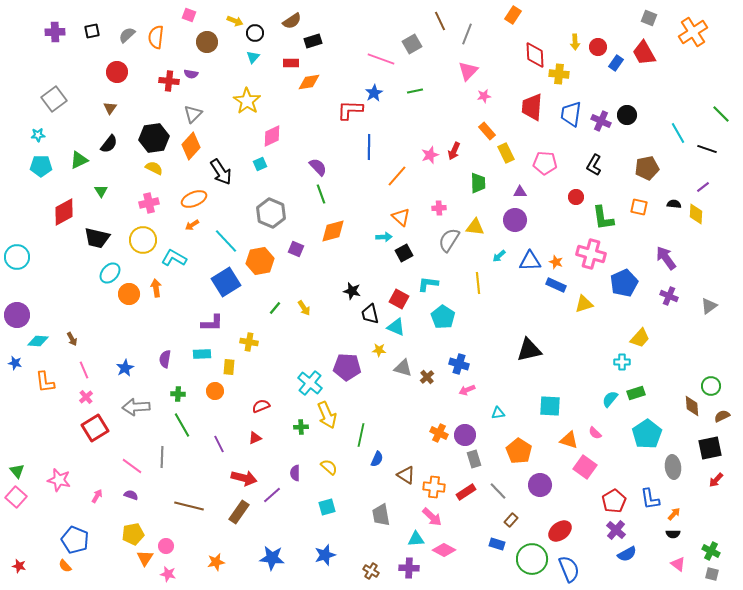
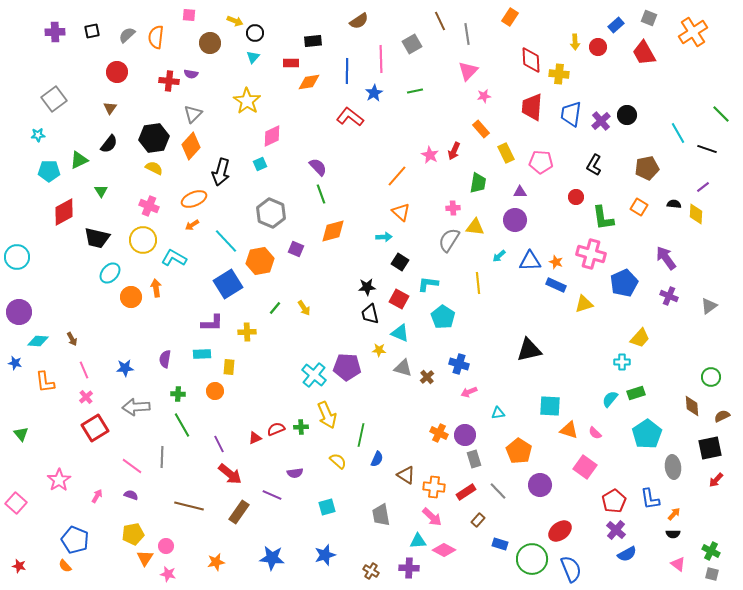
pink square at (189, 15): rotated 16 degrees counterclockwise
orange rectangle at (513, 15): moved 3 px left, 2 px down
brown semicircle at (292, 21): moved 67 px right
gray line at (467, 34): rotated 30 degrees counterclockwise
black rectangle at (313, 41): rotated 12 degrees clockwise
brown circle at (207, 42): moved 3 px right, 1 px down
red diamond at (535, 55): moved 4 px left, 5 px down
pink line at (381, 59): rotated 68 degrees clockwise
blue rectangle at (616, 63): moved 38 px up; rotated 14 degrees clockwise
red L-shape at (350, 110): moved 7 px down; rotated 36 degrees clockwise
purple cross at (601, 121): rotated 24 degrees clockwise
orange rectangle at (487, 131): moved 6 px left, 2 px up
blue line at (369, 147): moved 22 px left, 76 px up
pink star at (430, 155): rotated 24 degrees counterclockwise
pink pentagon at (545, 163): moved 4 px left, 1 px up
cyan pentagon at (41, 166): moved 8 px right, 5 px down
black arrow at (221, 172): rotated 48 degrees clockwise
green trapezoid at (478, 183): rotated 10 degrees clockwise
pink cross at (149, 203): moved 3 px down; rotated 36 degrees clockwise
orange square at (639, 207): rotated 18 degrees clockwise
pink cross at (439, 208): moved 14 px right
orange triangle at (401, 217): moved 5 px up
black square at (404, 253): moved 4 px left, 9 px down; rotated 30 degrees counterclockwise
blue square at (226, 282): moved 2 px right, 2 px down
black star at (352, 291): moved 15 px right, 4 px up; rotated 18 degrees counterclockwise
orange circle at (129, 294): moved 2 px right, 3 px down
purple circle at (17, 315): moved 2 px right, 3 px up
cyan triangle at (396, 327): moved 4 px right, 6 px down
yellow cross at (249, 342): moved 2 px left, 10 px up; rotated 12 degrees counterclockwise
blue star at (125, 368): rotated 24 degrees clockwise
cyan cross at (310, 383): moved 4 px right, 8 px up
green circle at (711, 386): moved 9 px up
pink arrow at (467, 390): moved 2 px right, 2 px down
red semicircle at (261, 406): moved 15 px right, 23 px down
orange triangle at (569, 440): moved 10 px up
yellow semicircle at (329, 467): moved 9 px right, 6 px up
green triangle at (17, 471): moved 4 px right, 37 px up
purple semicircle at (295, 473): rotated 98 degrees counterclockwise
red arrow at (244, 478): moved 14 px left, 4 px up; rotated 25 degrees clockwise
pink star at (59, 480): rotated 25 degrees clockwise
purple line at (272, 495): rotated 66 degrees clockwise
pink square at (16, 497): moved 6 px down
brown rectangle at (511, 520): moved 33 px left
cyan triangle at (416, 539): moved 2 px right, 2 px down
blue rectangle at (497, 544): moved 3 px right
blue semicircle at (569, 569): moved 2 px right
